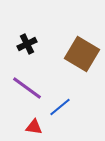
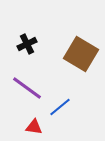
brown square: moved 1 px left
